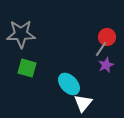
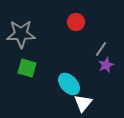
red circle: moved 31 px left, 15 px up
